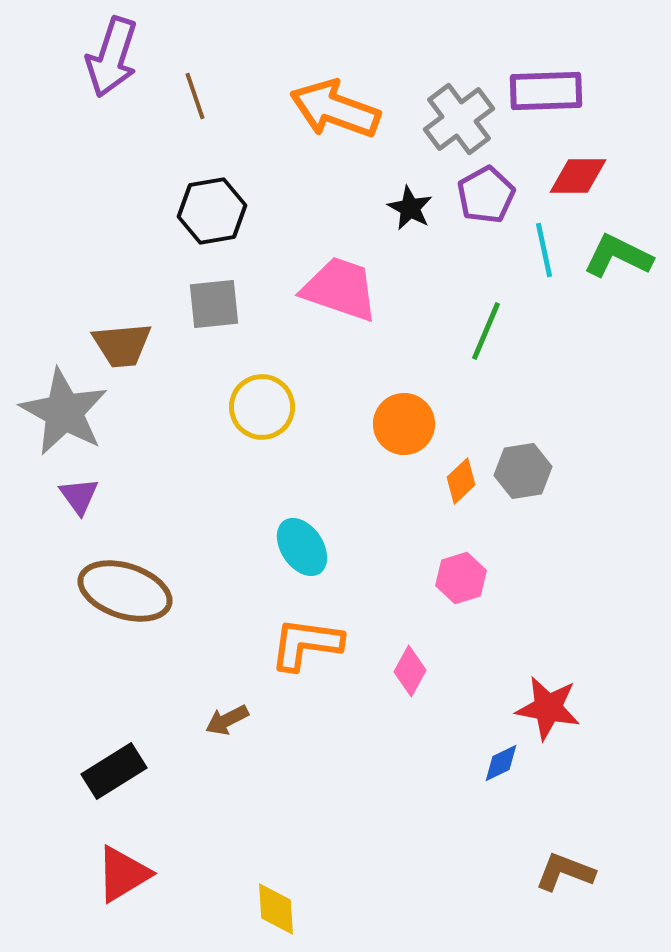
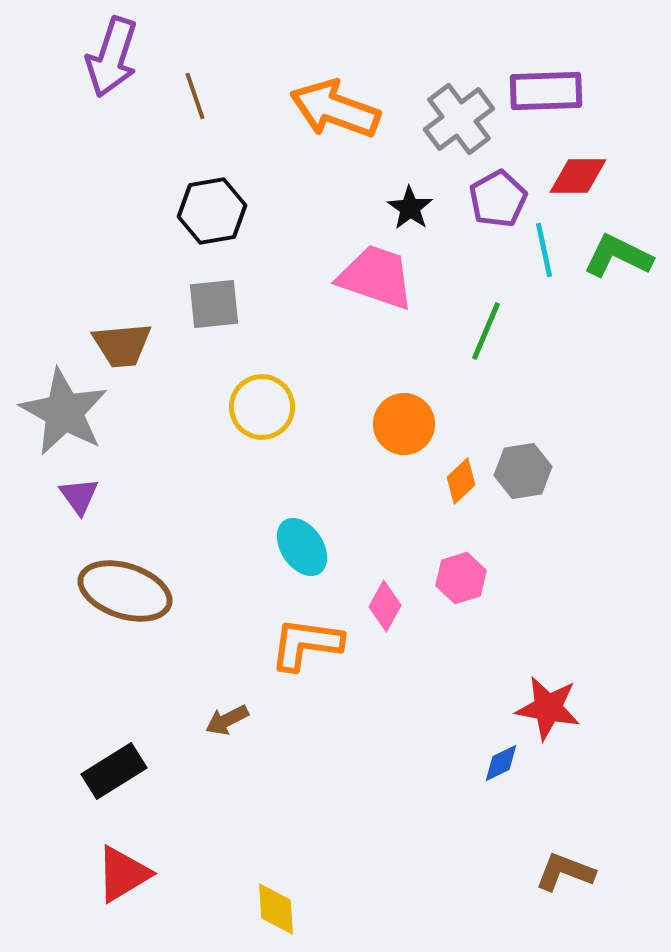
purple pentagon: moved 12 px right, 4 px down
black star: rotated 6 degrees clockwise
pink trapezoid: moved 36 px right, 12 px up
pink diamond: moved 25 px left, 65 px up
